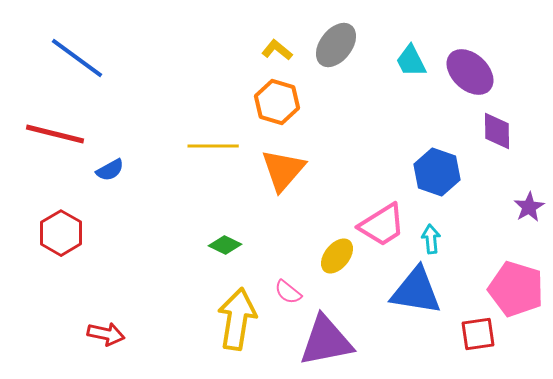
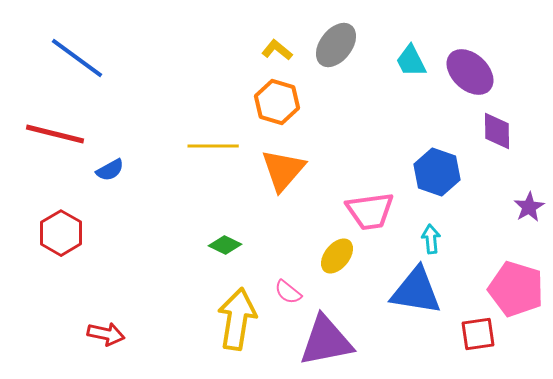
pink trapezoid: moved 12 px left, 14 px up; rotated 24 degrees clockwise
